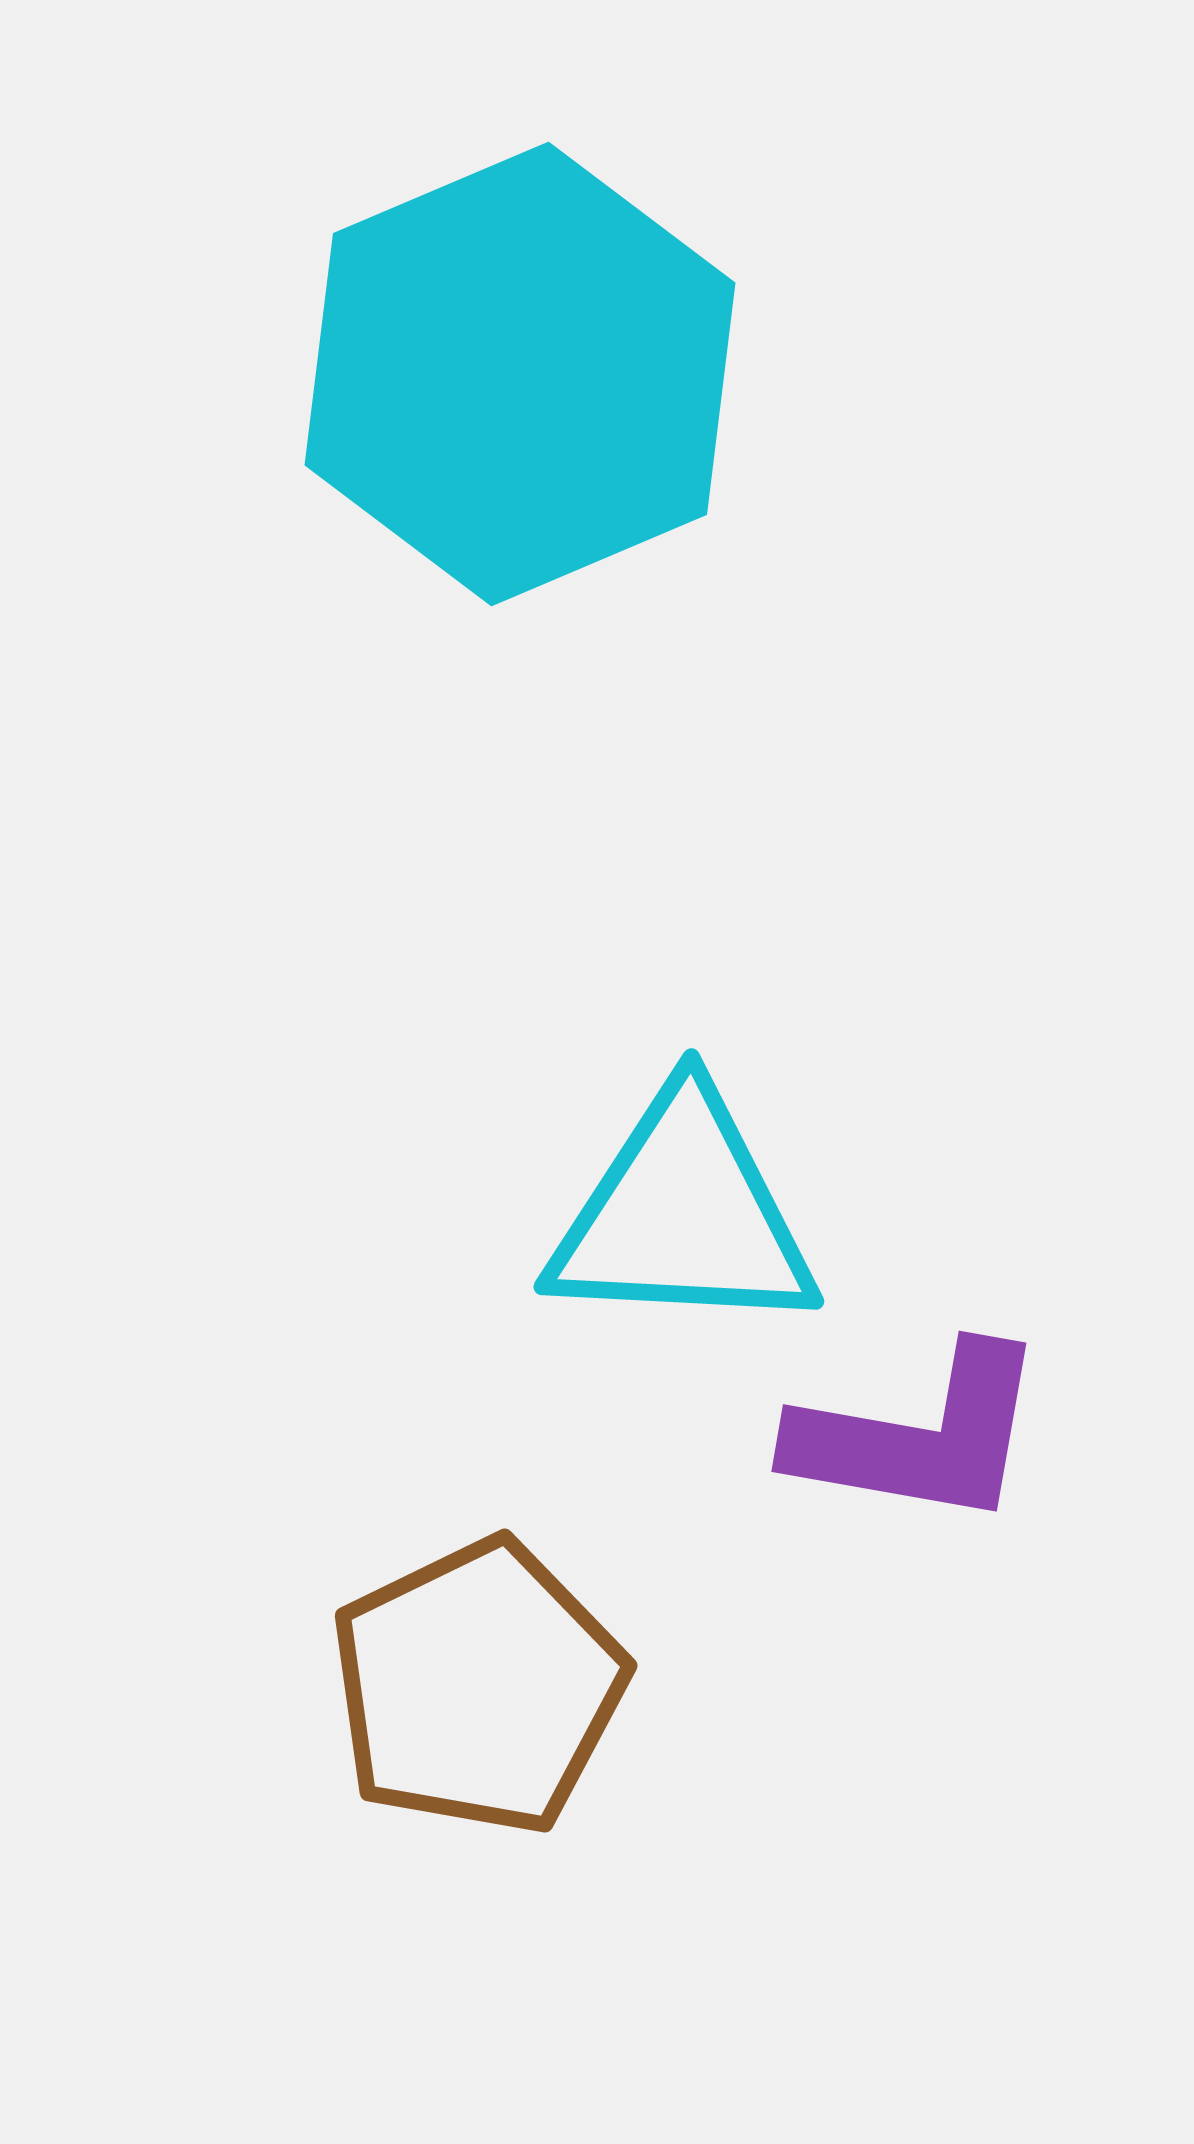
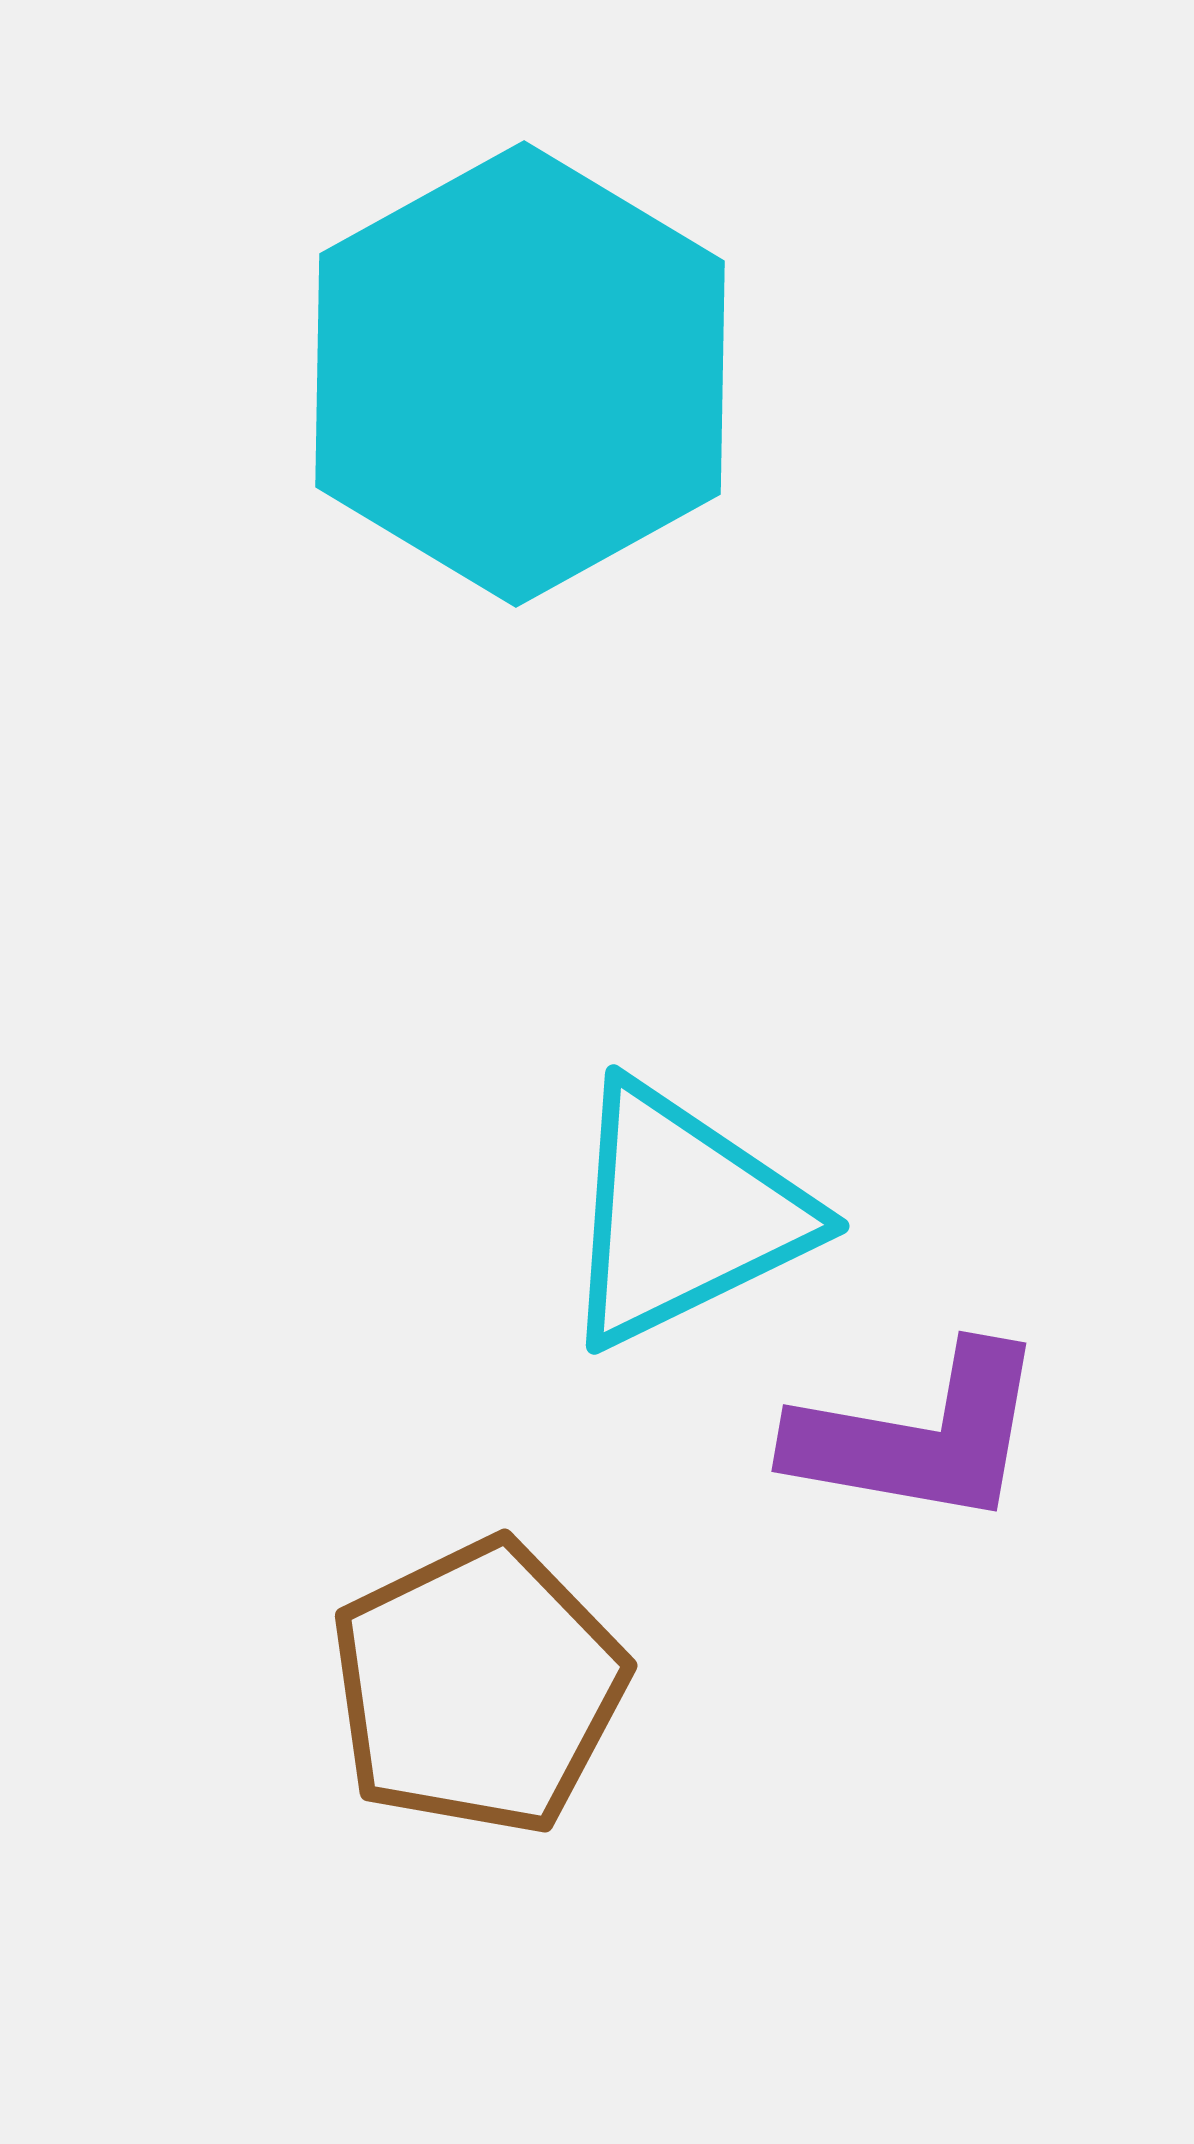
cyan hexagon: rotated 6 degrees counterclockwise
cyan triangle: rotated 29 degrees counterclockwise
